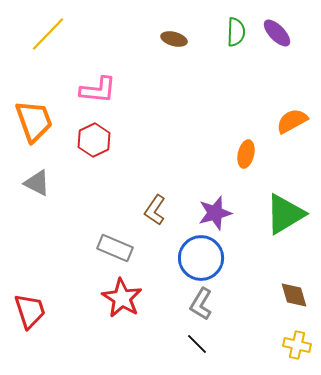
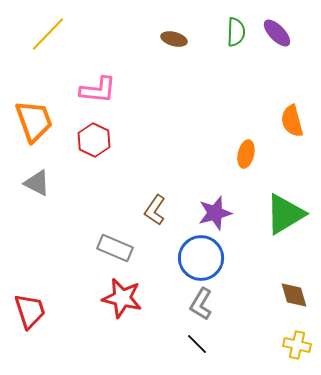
orange semicircle: rotated 76 degrees counterclockwise
red hexagon: rotated 8 degrees counterclockwise
red star: rotated 18 degrees counterclockwise
